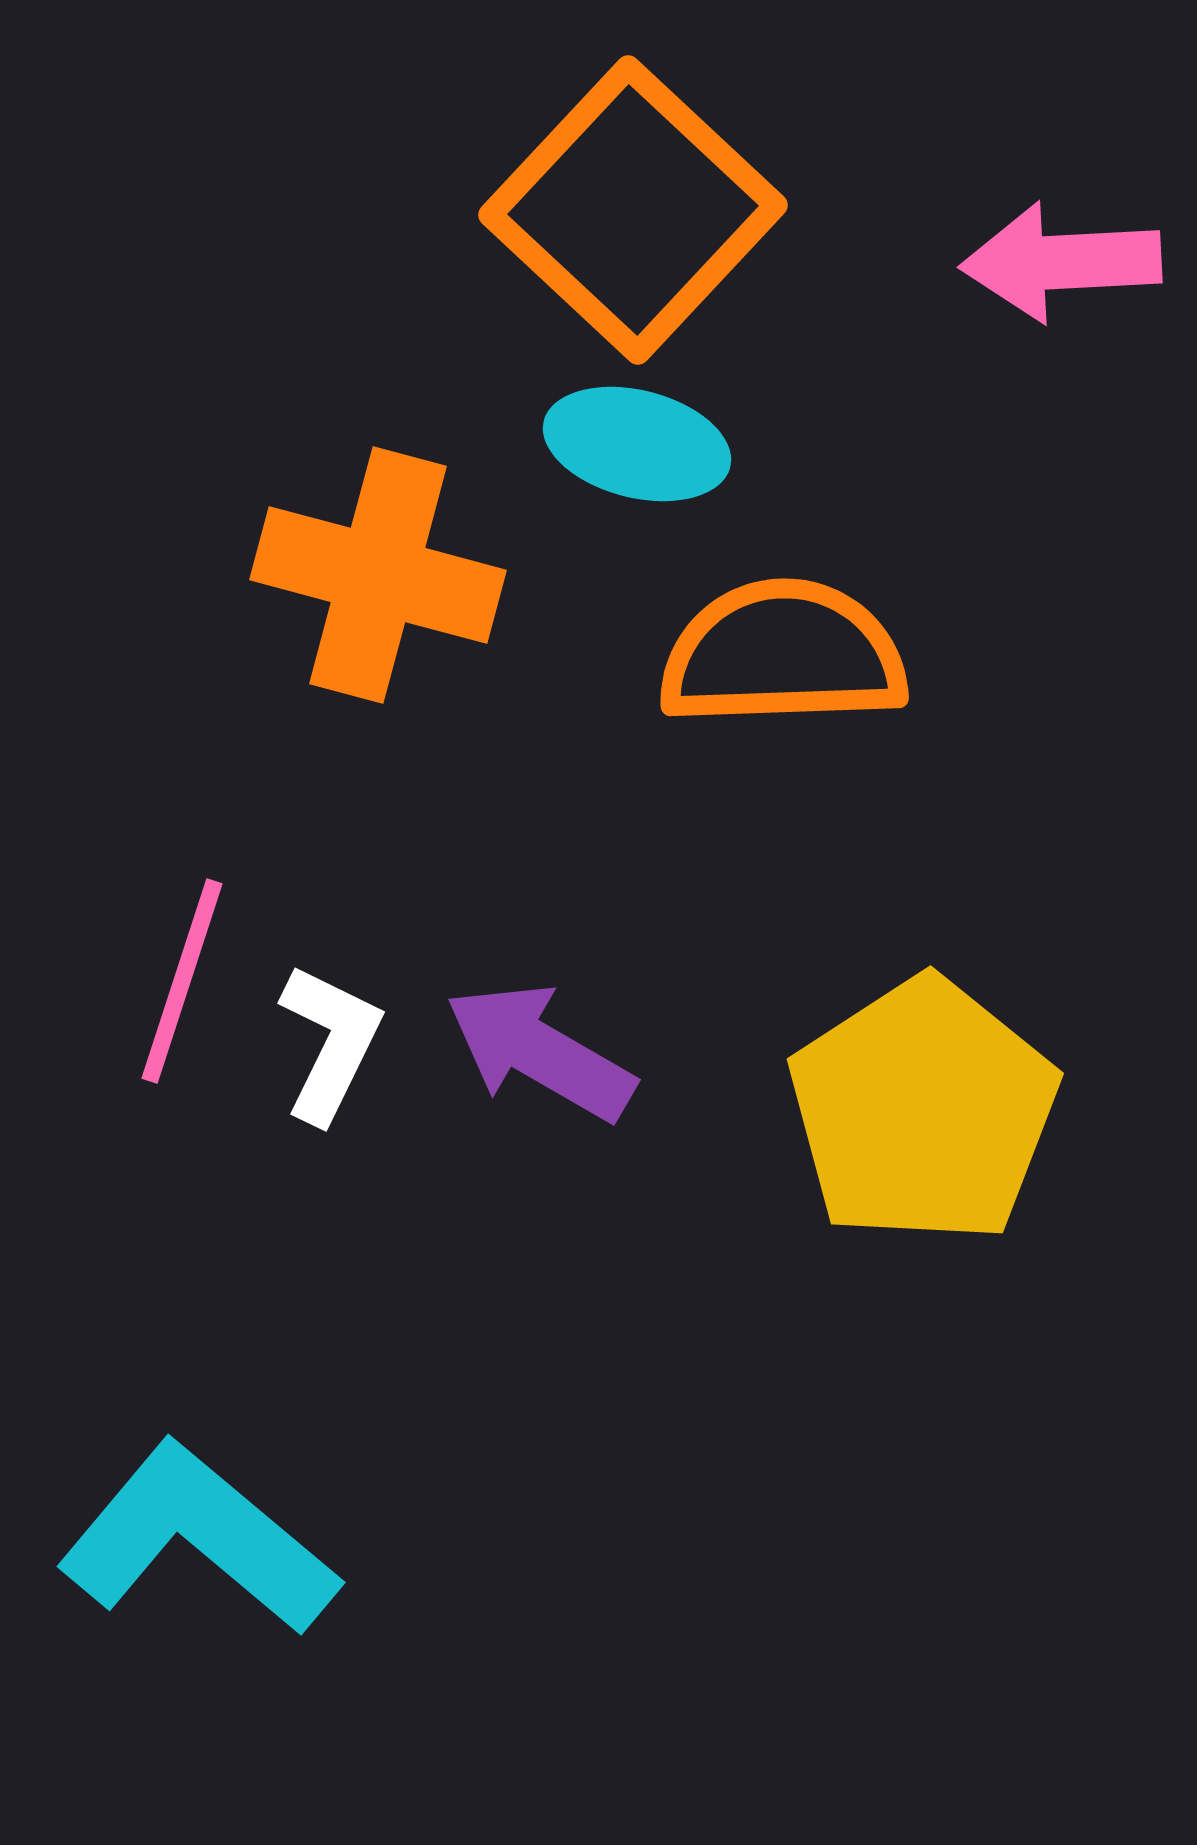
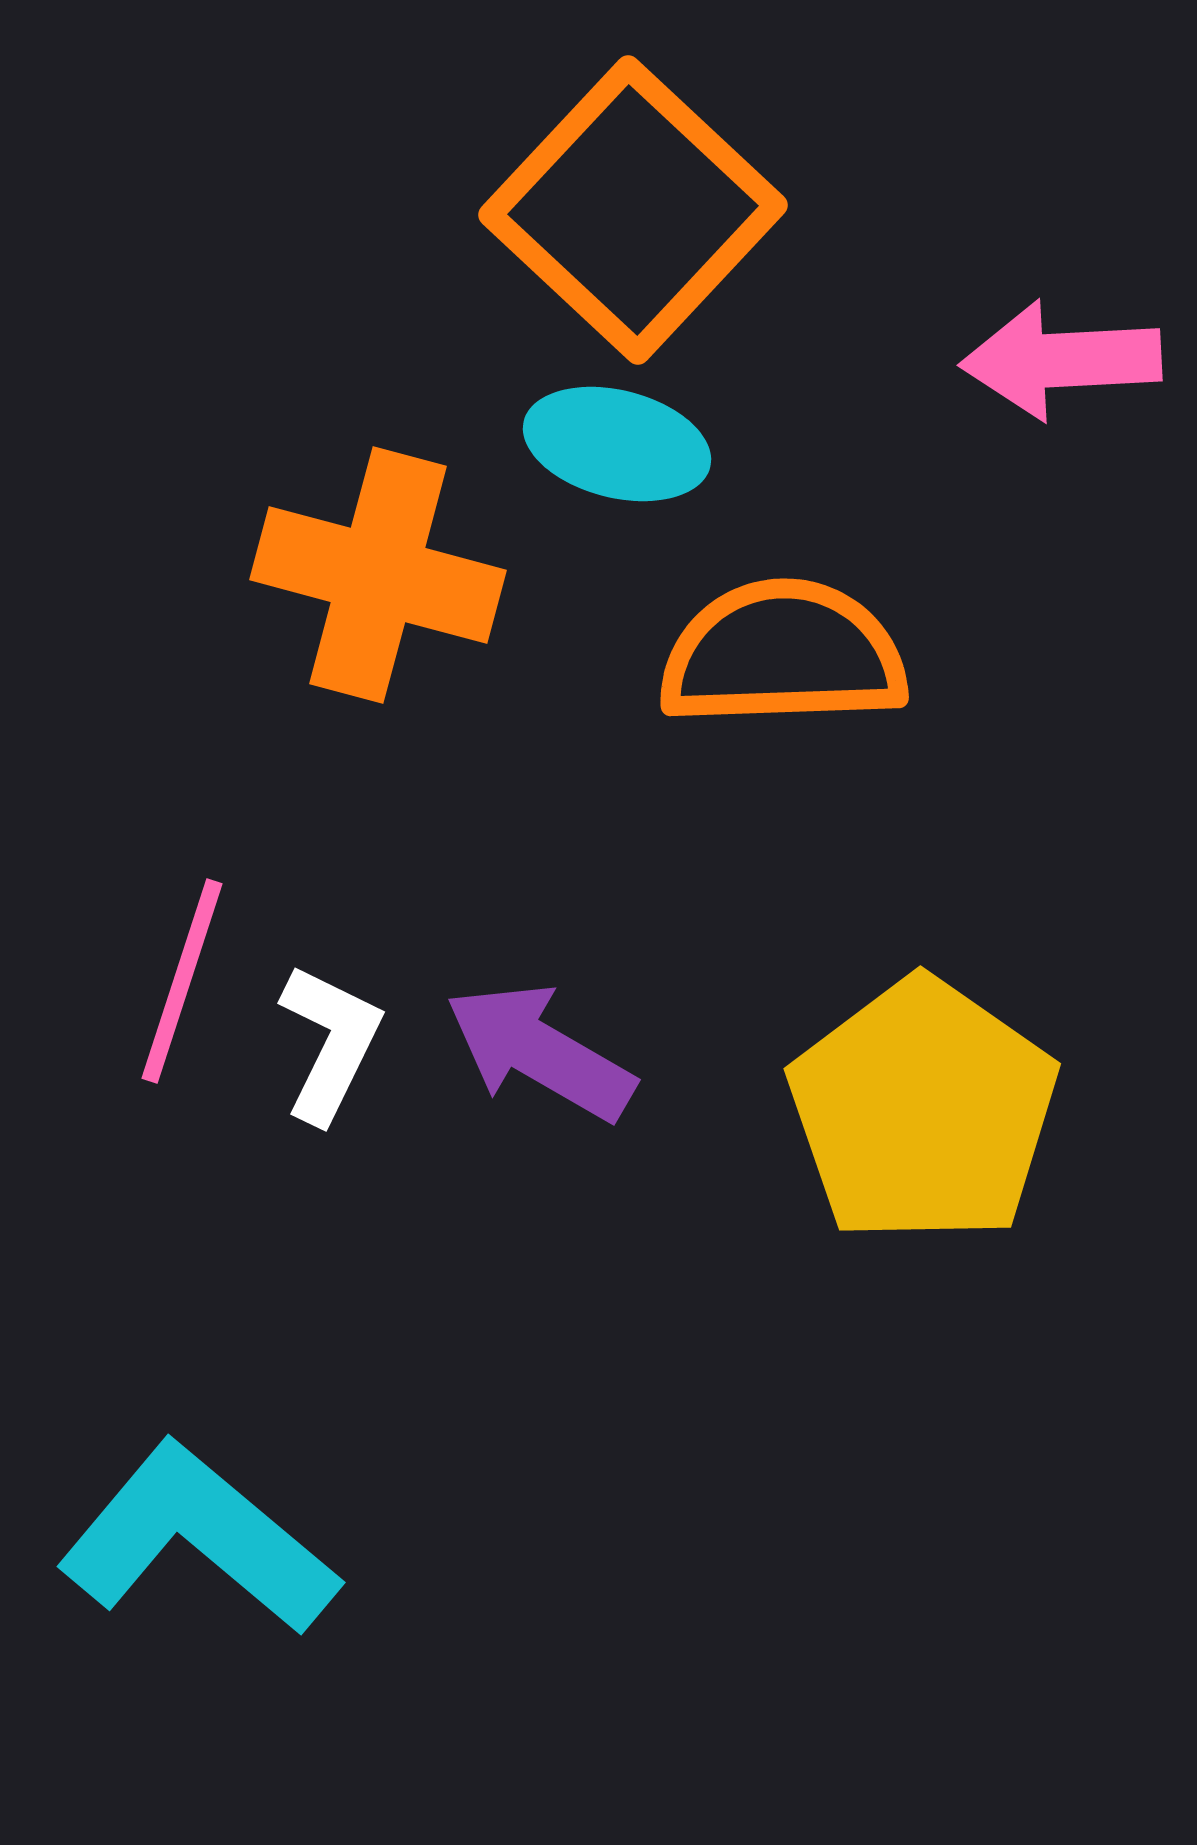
pink arrow: moved 98 px down
cyan ellipse: moved 20 px left
yellow pentagon: rotated 4 degrees counterclockwise
